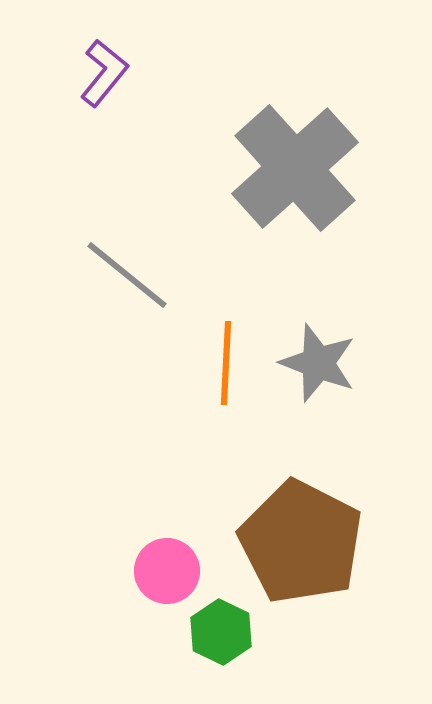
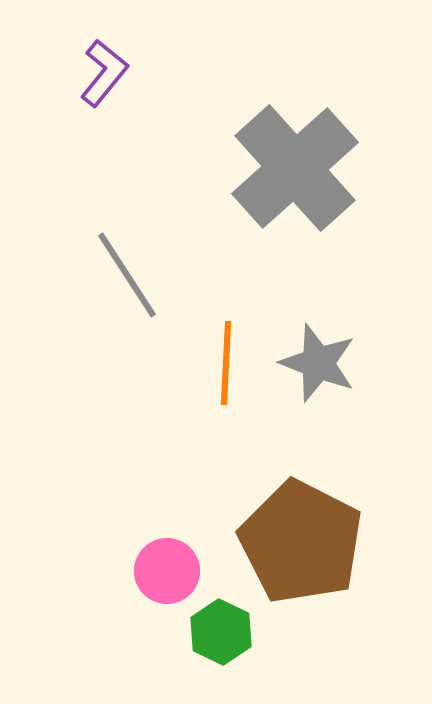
gray line: rotated 18 degrees clockwise
